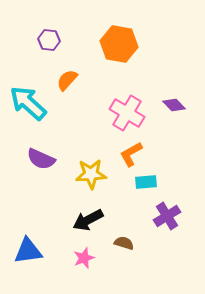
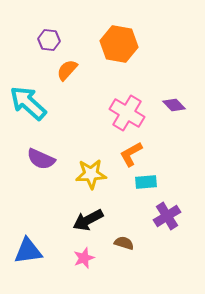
orange semicircle: moved 10 px up
